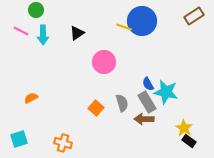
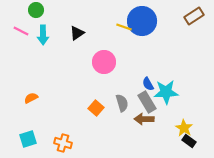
cyan star: rotated 15 degrees counterclockwise
cyan square: moved 9 px right
